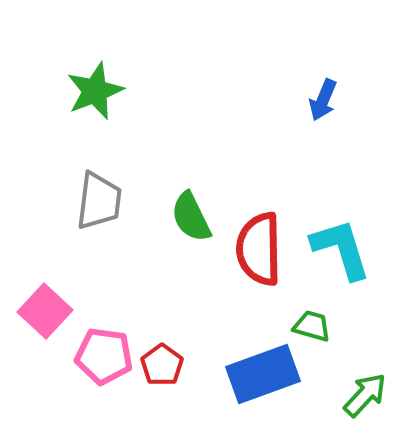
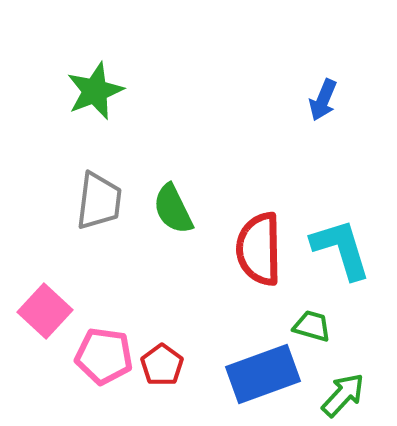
green semicircle: moved 18 px left, 8 px up
green arrow: moved 22 px left
